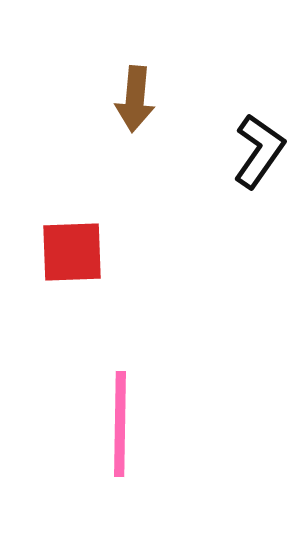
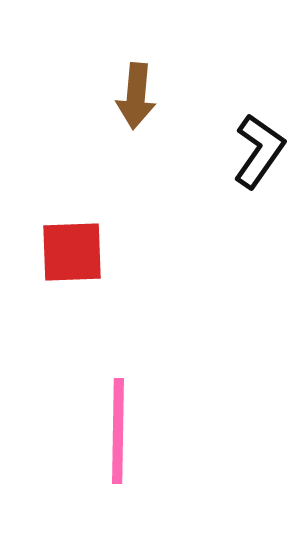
brown arrow: moved 1 px right, 3 px up
pink line: moved 2 px left, 7 px down
